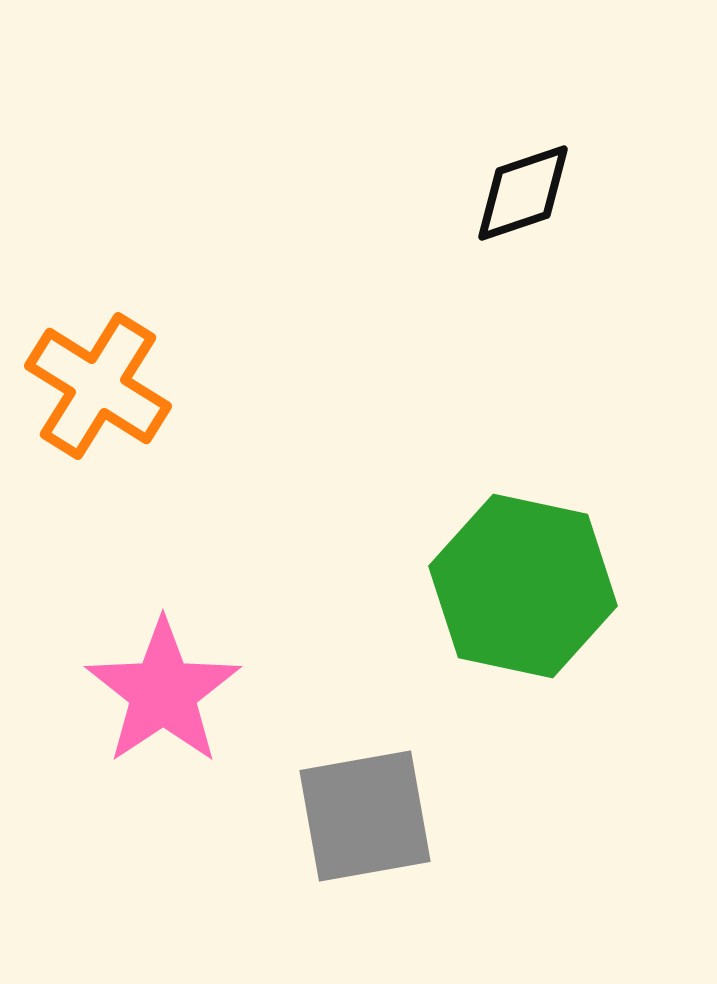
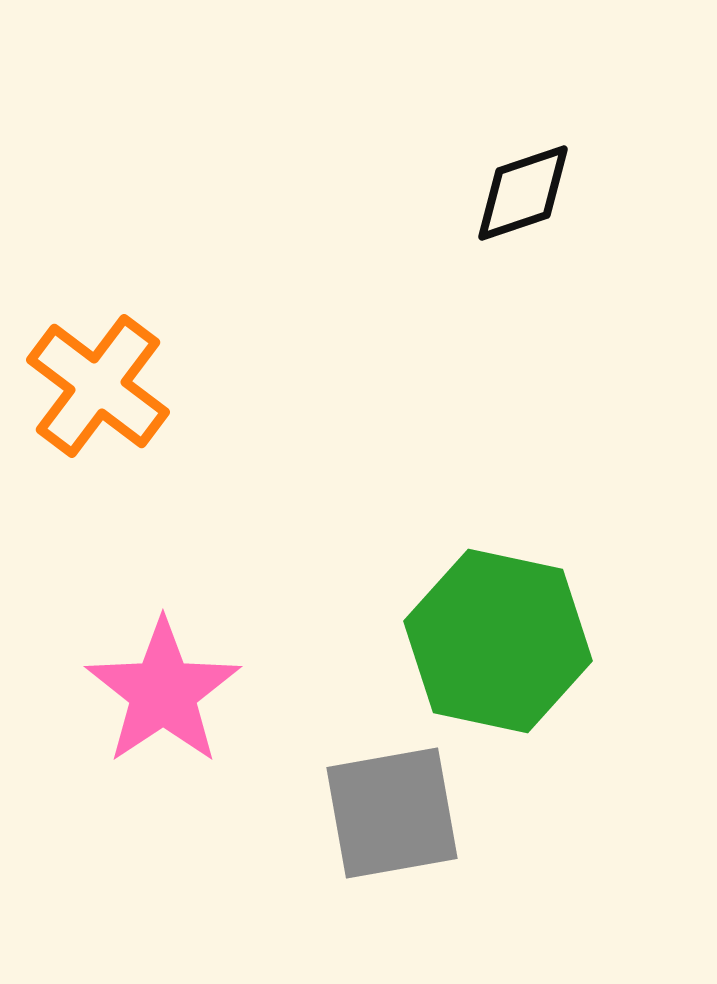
orange cross: rotated 5 degrees clockwise
green hexagon: moved 25 px left, 55 px down
gray square: moved 27 px right, 3 px up
